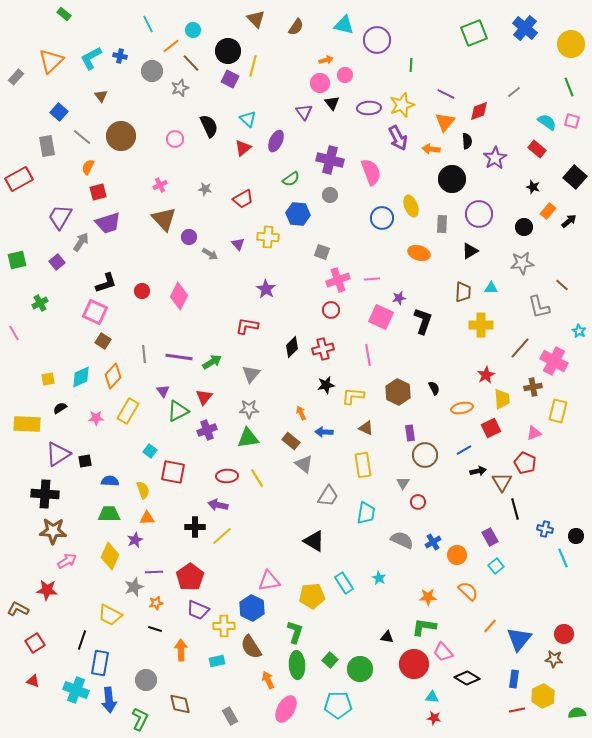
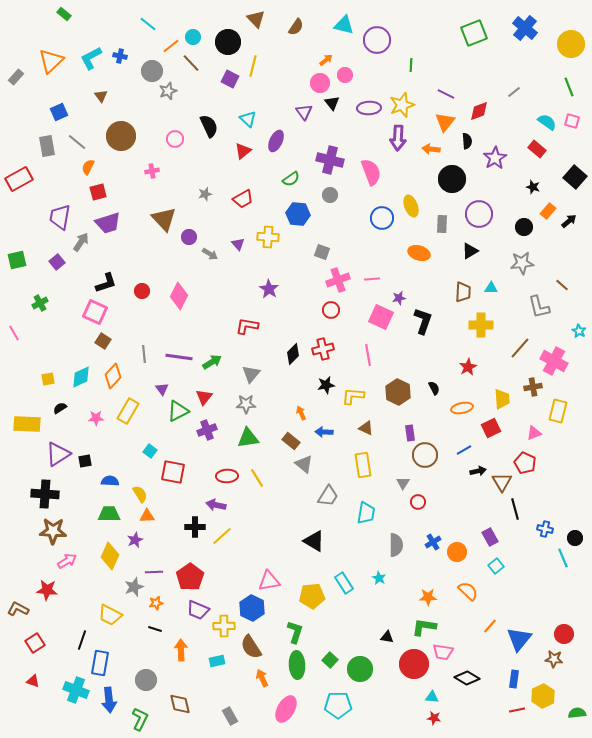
cyan line at (148, 24): rotated 24 degrees counterclockwise
cyan circle at (193, 30): moved 7 px down
black circle at (228, 51): moved 9 px up
orange arrow at (326, 60): rotated 24 degrees counterclockwise
gray star at (180, 88): moved 12 px left, 3 px down
blue square at (59, 112): rotated 24 degrees clockwise
gray line at (82, 137): moved 5 px left, 5 px down
purple arrow at (398, 138): rotated 30 degrees clockwise
red triangle at (243, 148): moved 3 px down
pink cross at (160, 185): moved 8 px left, 14 px up; rotated 16 degrees clockwise
gray star at (205, 189): moved 5 px down; rotated 24 degrees counterclockwise
purple trapezoid at (60, 217): rotated 20 degrees counterclockwise
purple star at (266, 289): moved 3 px right
black diamond at (292, 347): moved 1 px right, 7 px down
red star at (486, 375): moved 18 px left, 8 px up
purple triangle at (163, 391): moved 1 px left, 2 px up
gray star at (249, 409): moved 3 px left, 5 px up
yellow semicircle at (143, 490): moved 3 px left, 4 px down; rotated 12 degrees counterclockwise
purple arrow at (218, 505): moved 2 px left
orange triangle at (147, 518): moved 2 px up
black circle at (576, 536): moved 1 px left, 2 px down
gray semicircle at (402, 540): moved 6 px left, 5 px down; rotated 65 degrees clockwise
orange circle at (457, 555): moved 3 px up
pink trapezoid at (443, 652): rotated 40 degrees counterclockwise
orange arrow at (268, 680): moved 6 px left, 2 px up
